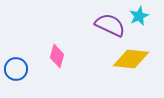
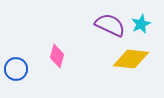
cyan star: moved 2 px right, 8 px down
